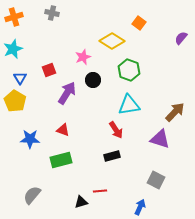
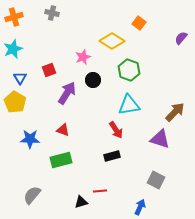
yellow pentagon: moved 1 px down
